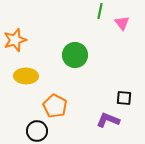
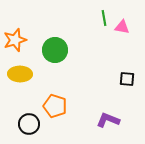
green line: moved 4 px right, 7 px down; rotated 21 degrees counterclockwise
pink triangle: moved 4 px down; rotated 42 degrees counterclockwise
green circle: moved 20 px left, 5 px up
yellow ellipse: moved 6 px left, 2 px up
black square: moved 3 px right, 19 px up
orange pentagon: rotated 10 degrees counterclockwise
black circle: moved 8 px left, 7 px up
